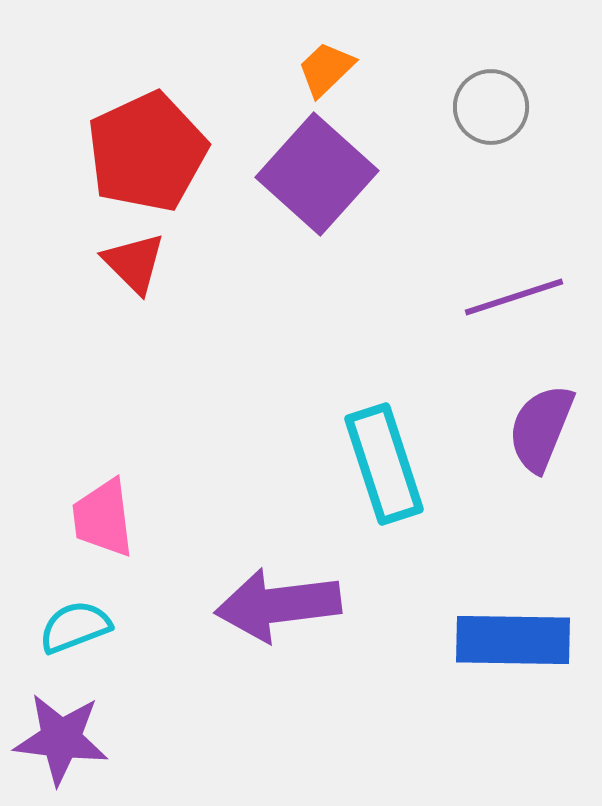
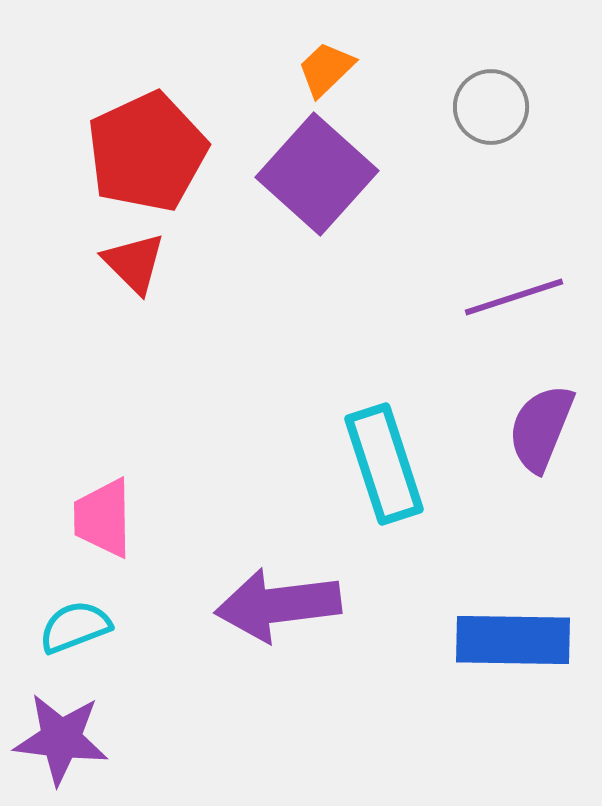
pink trapezoid: rotated 6 degrees clockwise
